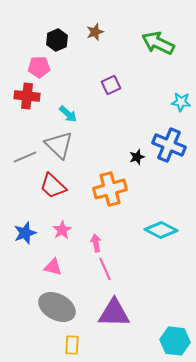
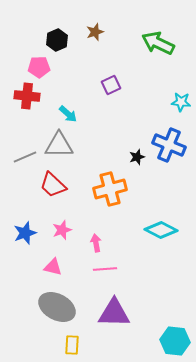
gray triangle: rotated 44 degrees counterclockwise
red trapezoid: moved 1 px up
pink star: rotated 12 degrees clockwise
pink line: rotated 70 degrees counterclockwise
